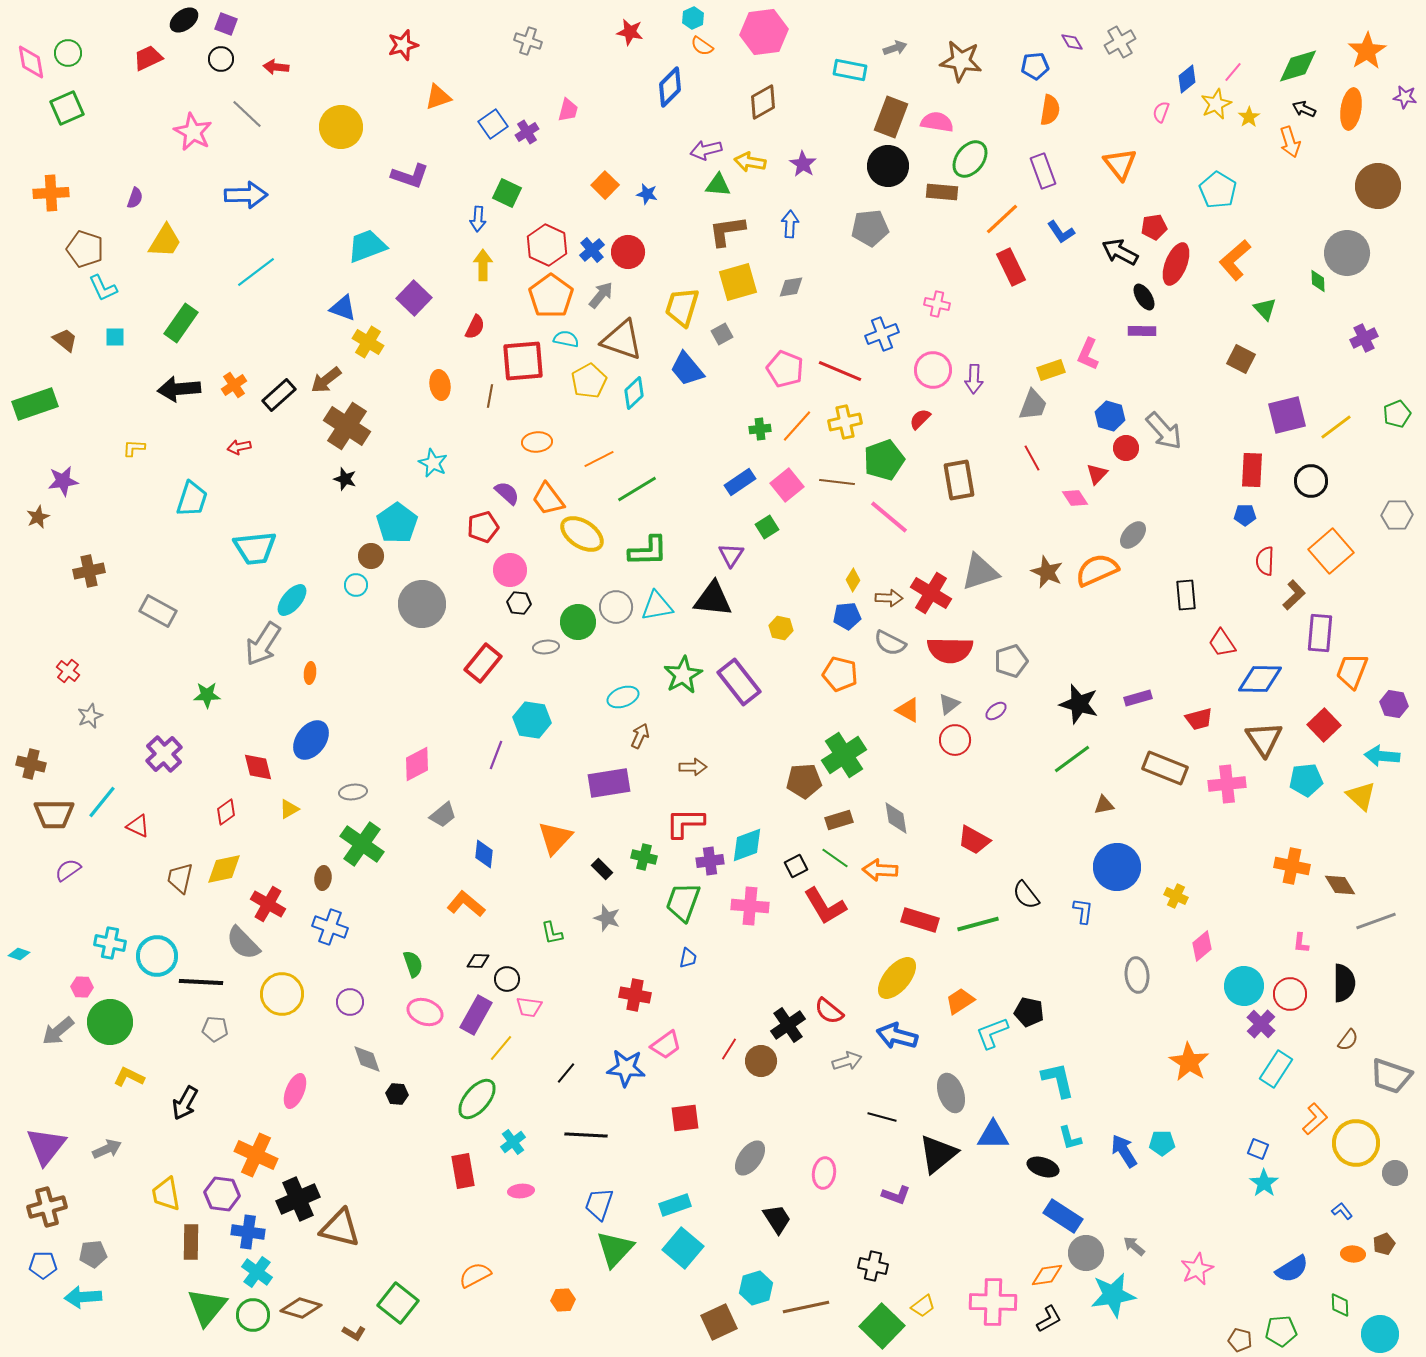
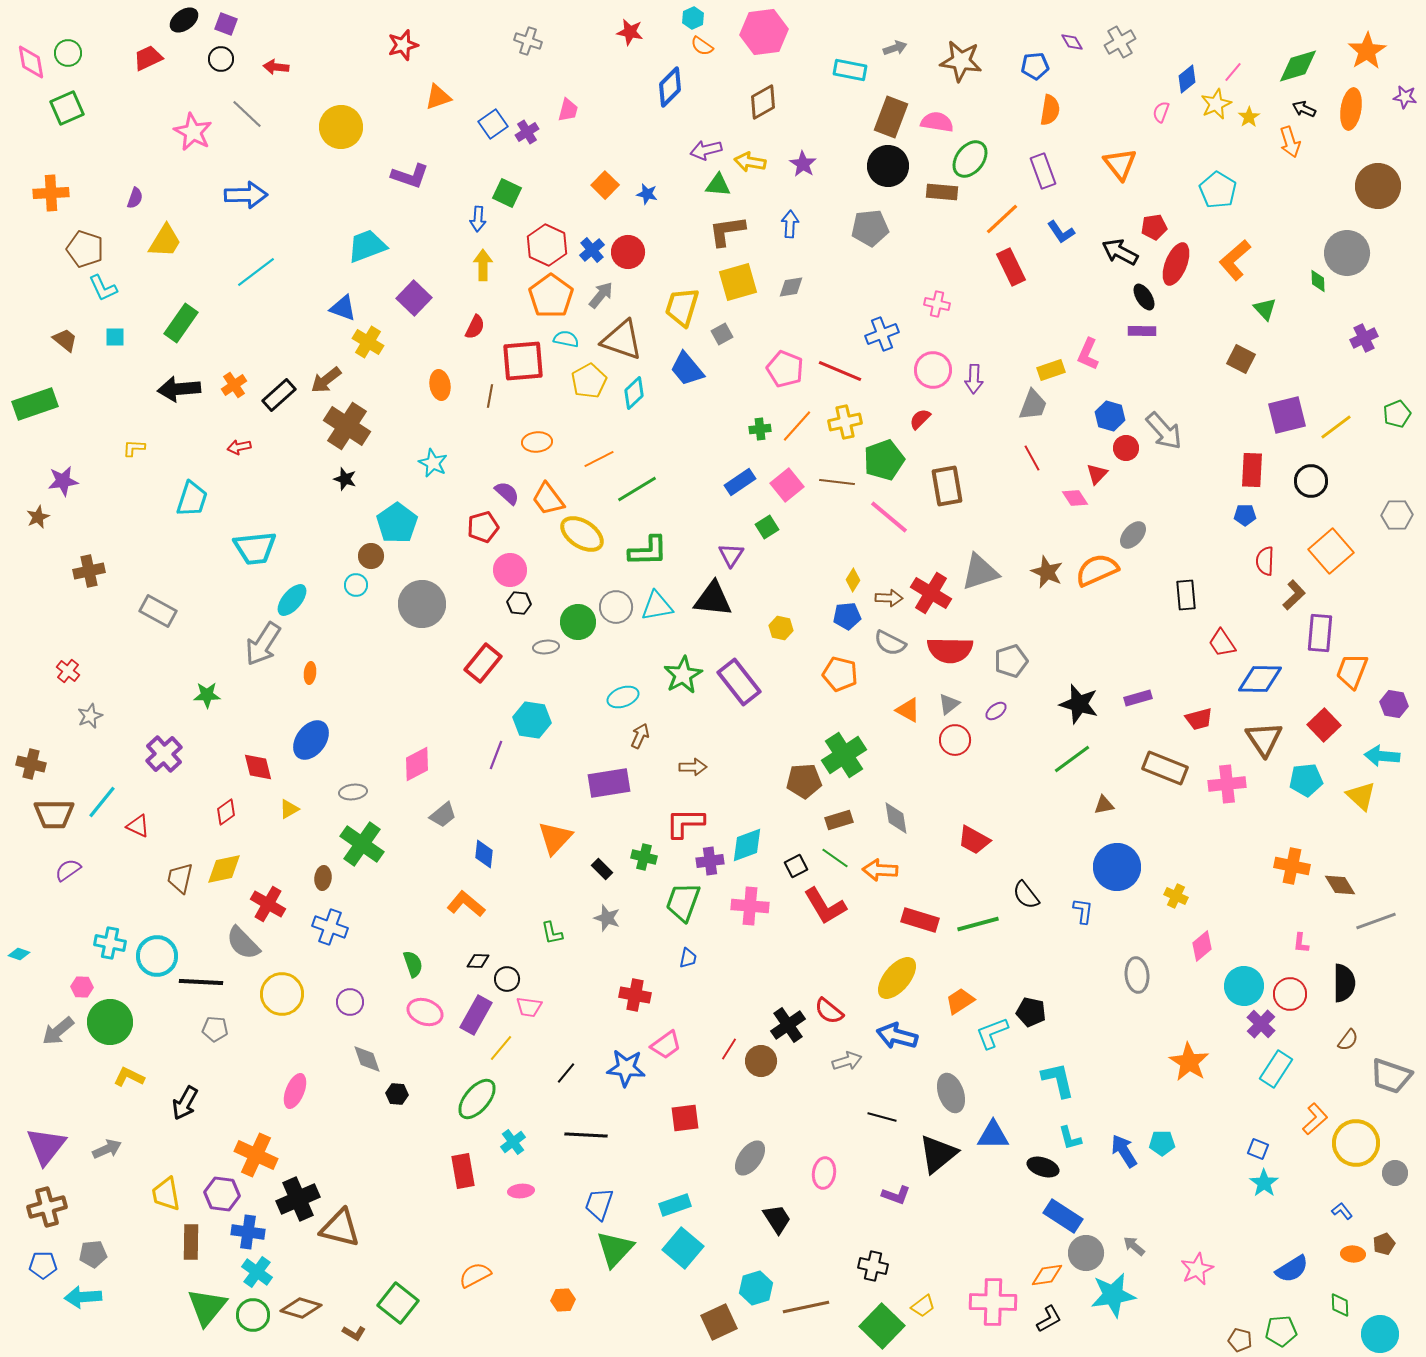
brown rectangle at (959, 480): moved 12 px left, 6 px down
black pentagon at (1029, 1012): moved 2 px right
